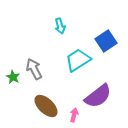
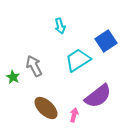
gray arrow: moved 3 px up
brown ellipse: moved 2 px down
